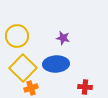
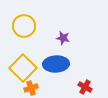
yellow circle: moved 7 px right, 10 px up
red cross: rotated 24 degrees clockwise
